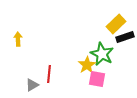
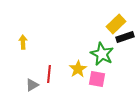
yellow arrow: moved 5 px right, 3 px down
yellow star: moved 9 px left, 4 px down
